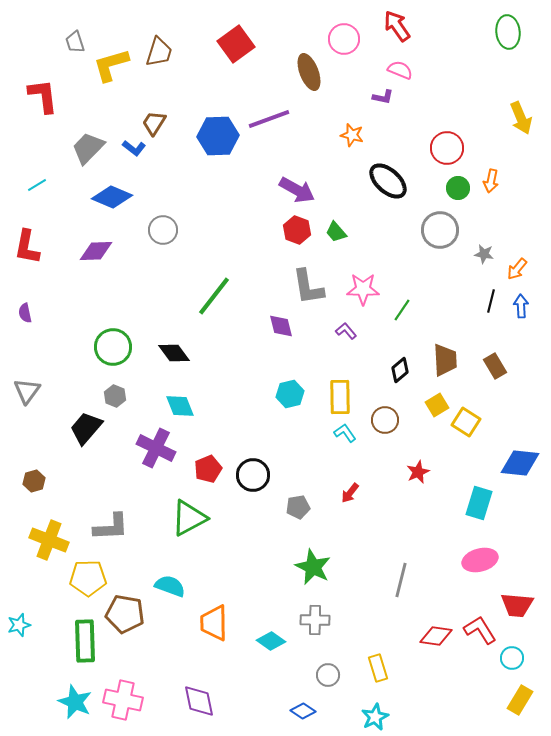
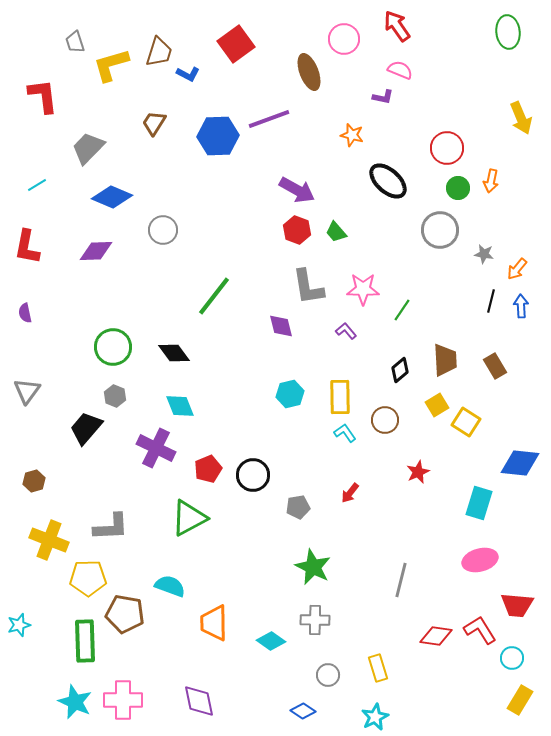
blue L-shape at (134, 148): moved 54 px right, 74 px up; rotated 10 degrees counterclockwise
pink cross at (123, 700): rotated 12 degrees counterclockwise
